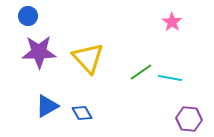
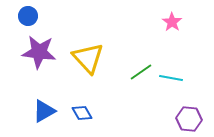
purple star: rotated 8 degrees clockwise
cyan line: moved 1 px right
blue triangle: moved 3 px left, 5 px down
